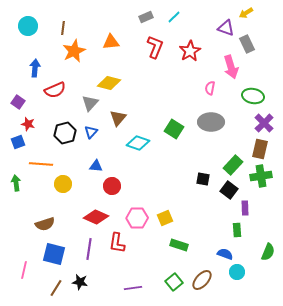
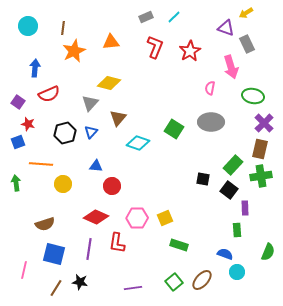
red semicircle at (55, 90): moved 6 px left, 4 px down
